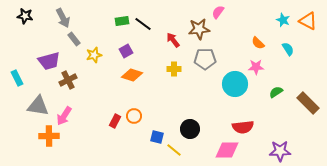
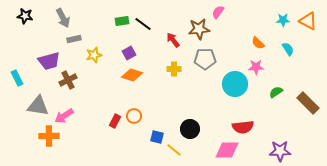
cyan star: rotated 24 degrees counterclockwise
gray rectangle: rotated 64 degrees counterclockwise
purple square: moved 3 px right, 2 px down
pink arrow: rotated 24 degrees clockwise
